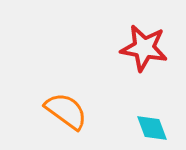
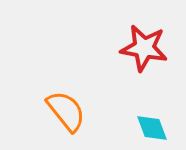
orange semicircle: rotated 15 degrees clockwise
